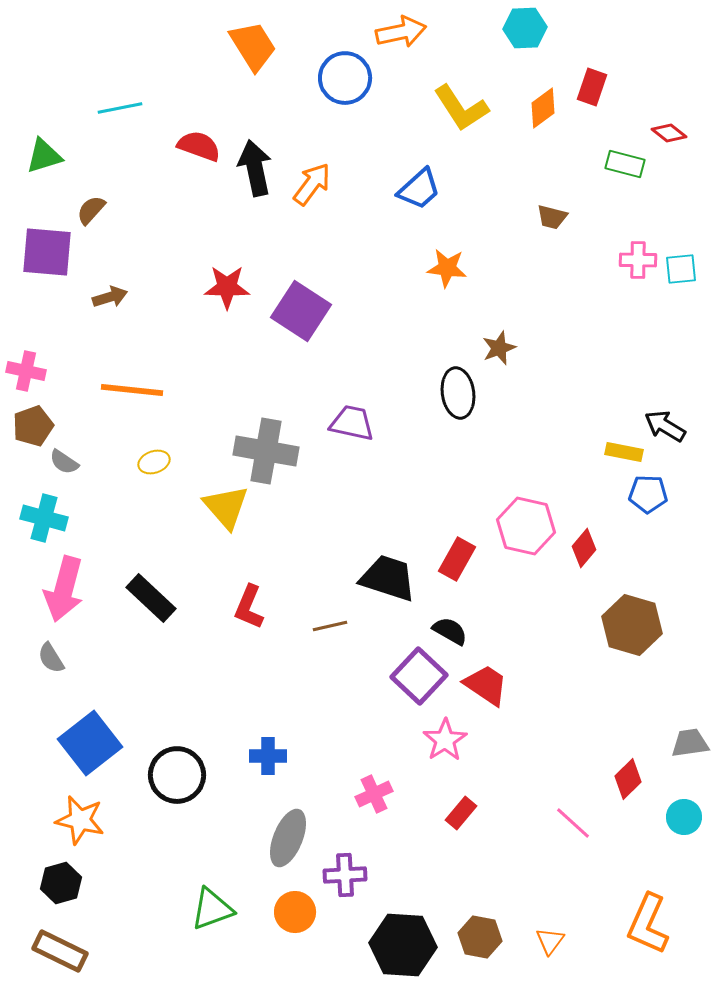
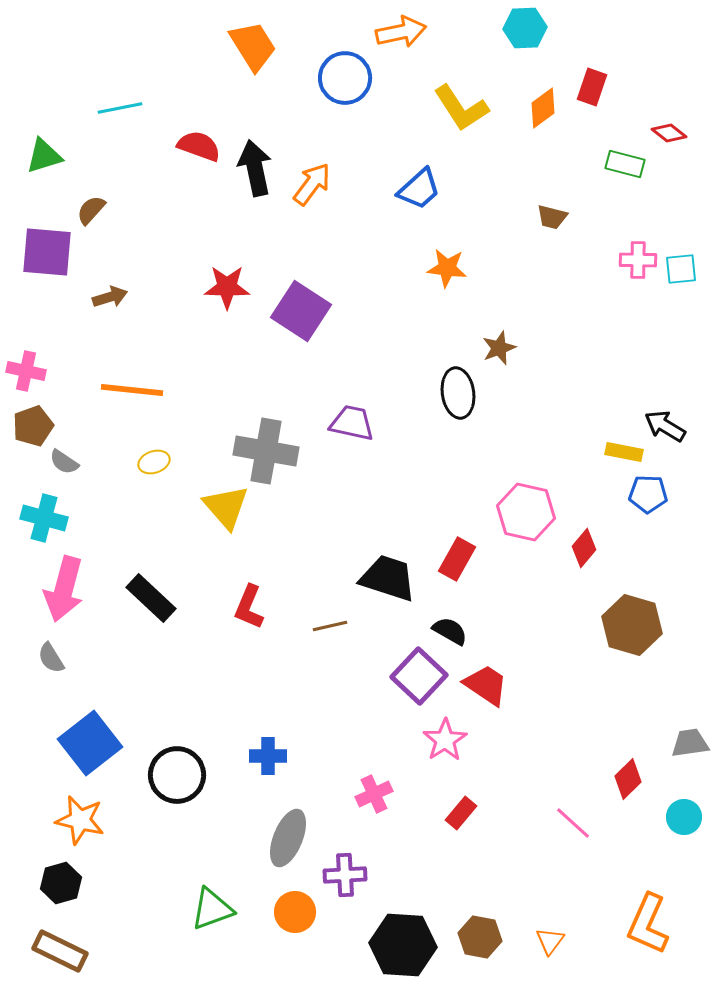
pink hexagon at (526, 526): moved 14 px up
